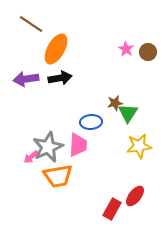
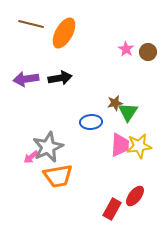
brown line: rotated 20 degrees counterclockwise
orange ellipse: moved 8 px right, 16 px up
green triangle: moved 1 px up
pink trapezoid: moved 42 px right
